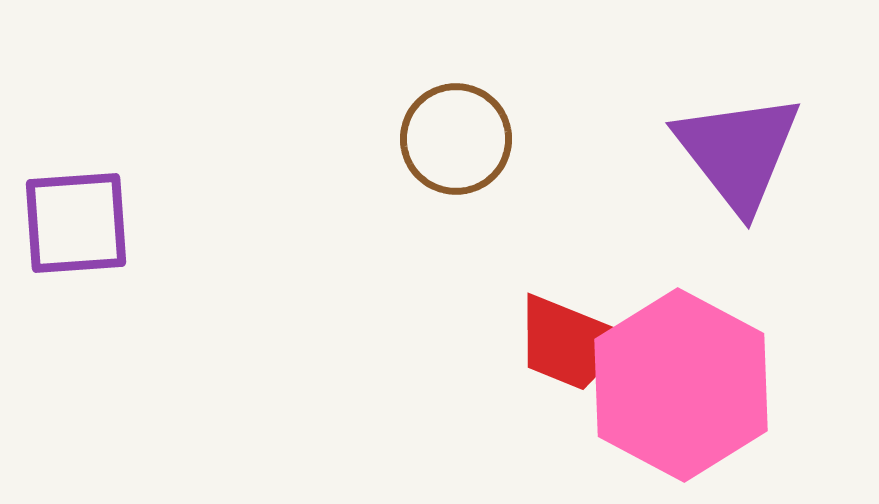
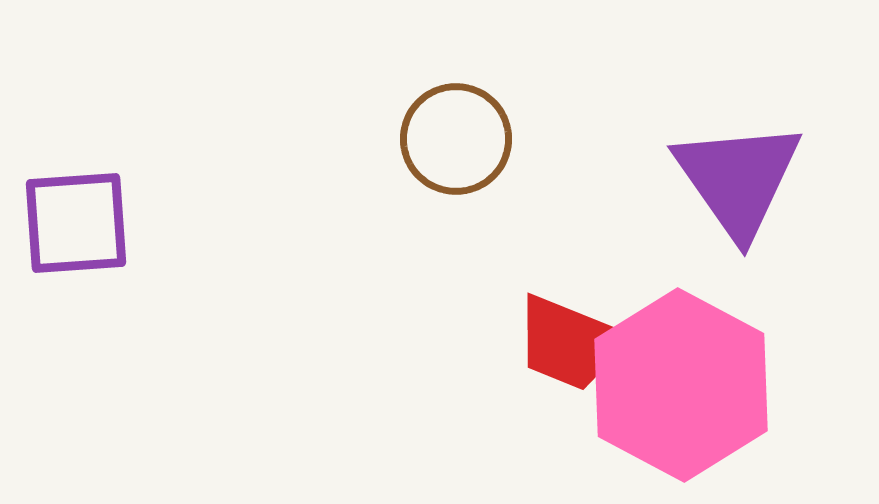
purple triangle: moved 27 px down; rotated 3 degrees clockwise
